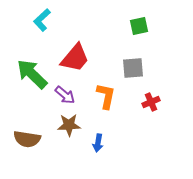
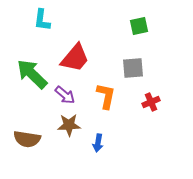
cyan L-shape: rotated 40 degrees counterclockwise
